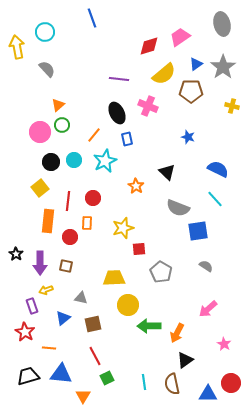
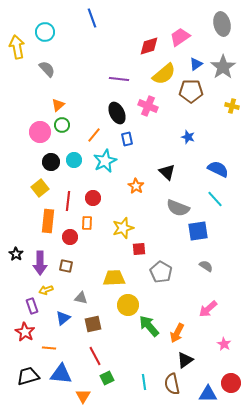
green arrow at (149, 326): rotated 50 degrees clockwise
